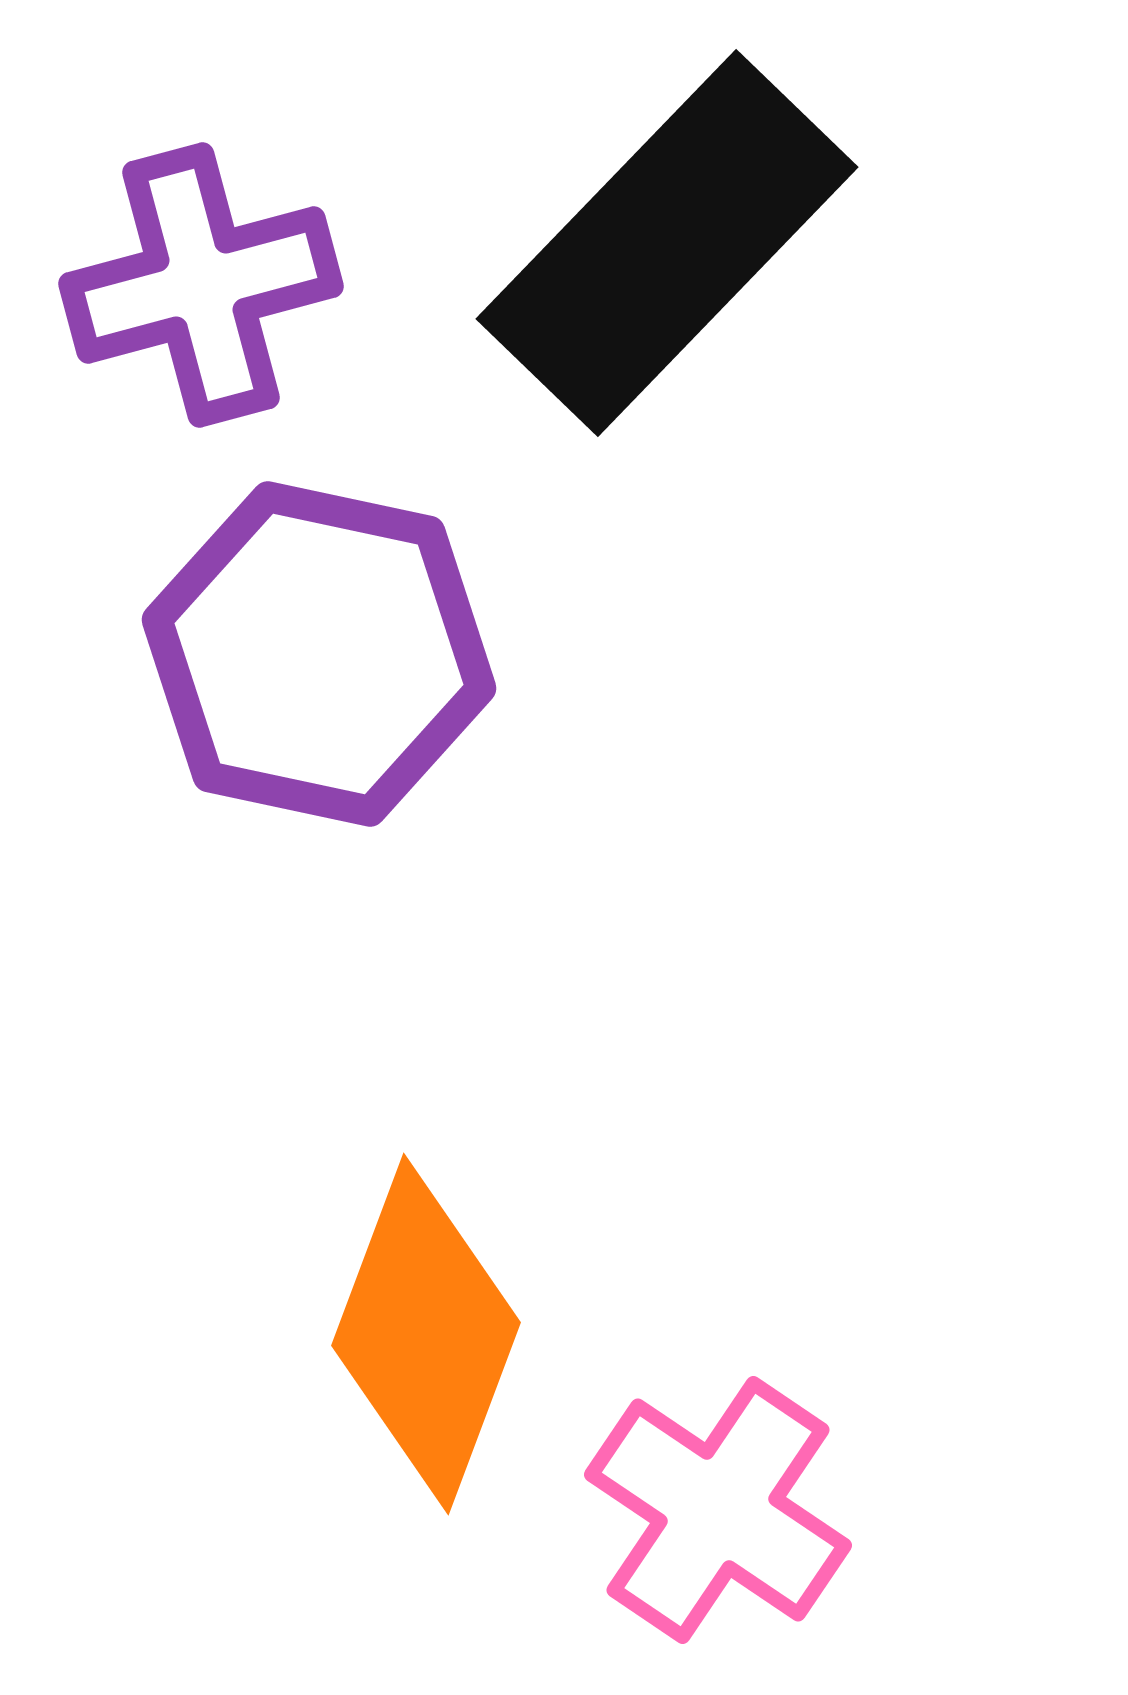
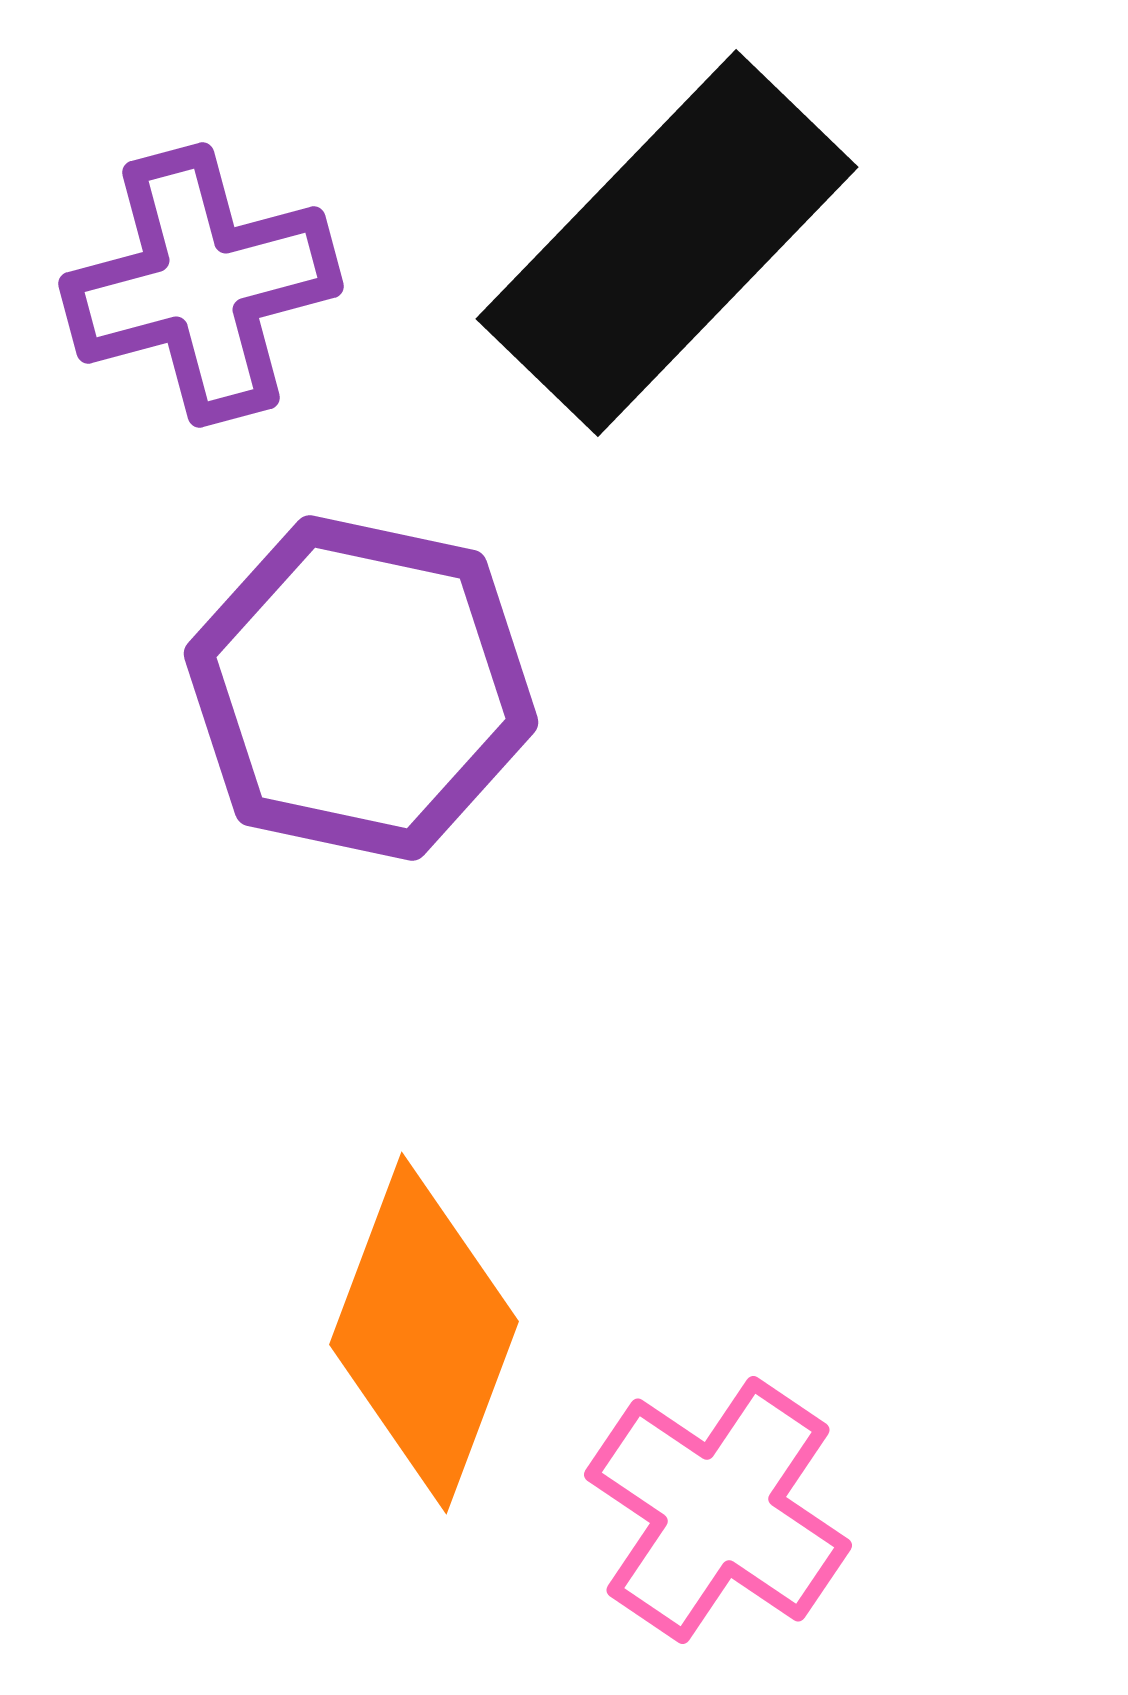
purple hexagon: moved 42 px right, 34 px down
orange diamond: moved 2 px left, 1 px up
